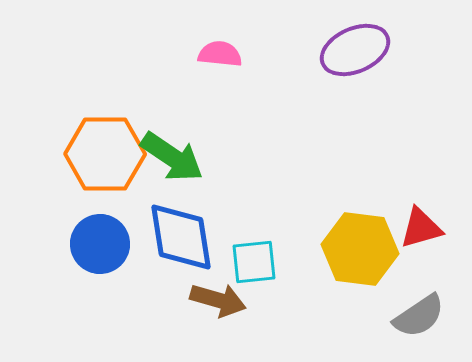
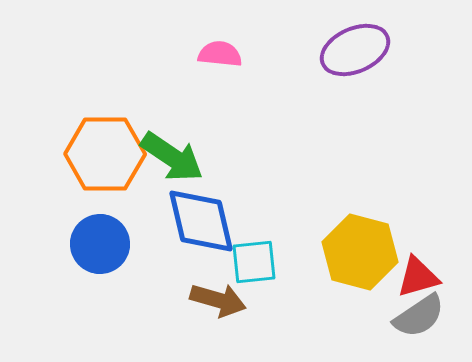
red triangle: moved 3 px left, 49 px down
blue diamond: moved 20 px right, 16 px up; rotated 4 degrees counterclockwise
yellow hexagon: moved 3 px down; rotated 8 degrees clockwise
